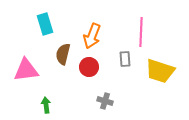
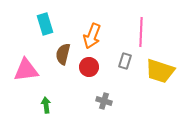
gray rectangle: moved 2 px down; rotated 21 degrees clockwise
gray cross: moved 1 px left
